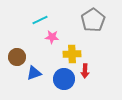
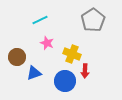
pink star: moved 5 px left, 6 px down; rotated 16 degrees clockwise
yellow cross: rotated 24 degrees clockwise
blue circle: moved 1 px right, 2 px down
